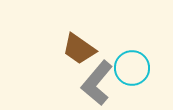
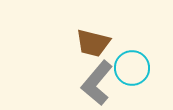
brown trapezoid: moved 14 px right, 6 px up; rotated 21 degrees counterclockwise
